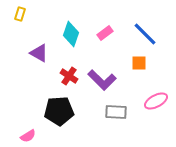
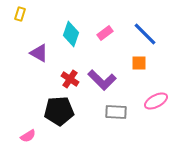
red cross: moved 1 px right, 3 px down
